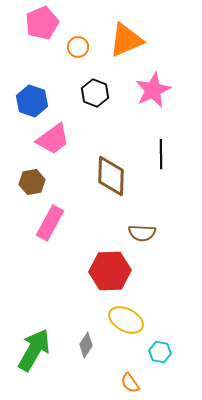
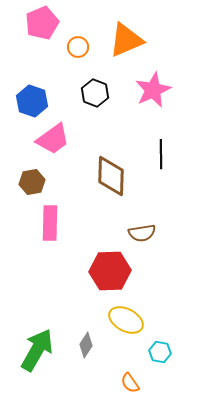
pink rectangle: rotated 28 degrees counterclockwise
brown semicircle: rotated 12 degrees counterclockwise
green arrow: moved 3 px right
